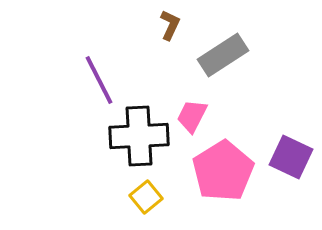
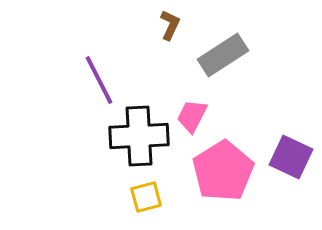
yellow square: rotated 24 degrees clockwise
